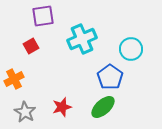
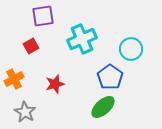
red star: moved 7 px left, 23 px up
